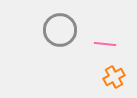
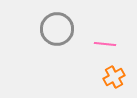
gray circle: moved 3 px left, 1 px up
